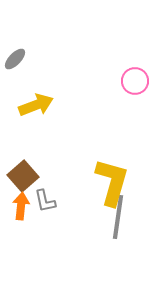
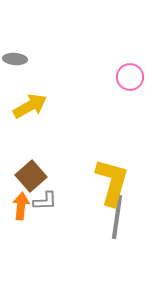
gray ellipse: rotated 50 degrees clockwise
pink circle: moved 5 px left, 4 px up
yellow arrow: moved 6 px left, 1 px down; rotated 8 degrees counterclockwise
brown square: moved 8 px right
gray L-shape: rotated 80 degrees counterclockwise
gray line: moved 1 px left
